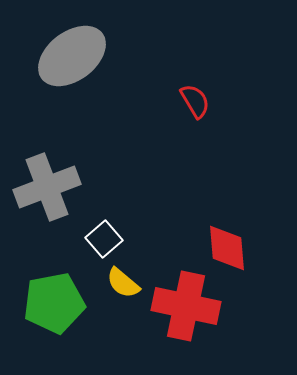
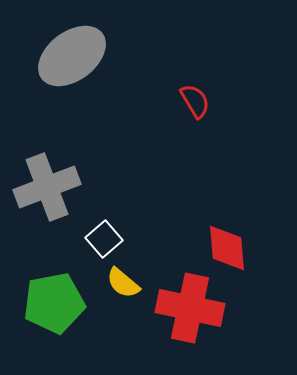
red cross: moved 4 px right, 2 px down
